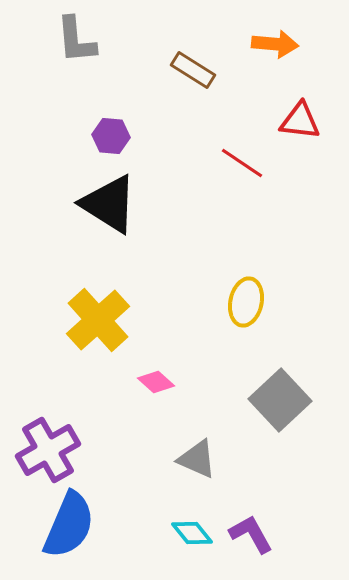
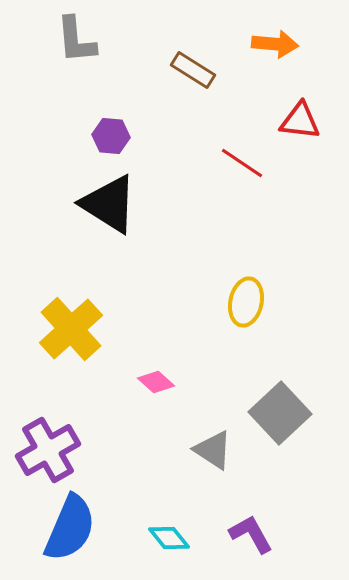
yellow cross: moved 27 px left, 9 px down
gray square: moved 13 px down
gray triangle: moved 16 px right, 9 px up; rotated 9 degrees clockwise
blue semicircle: moved 1 px right, 3 px down
cyan diamond: moved 23 px left, 5 px down
